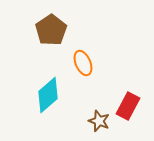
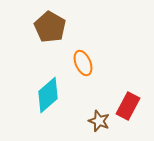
brown pentagon: moved 1 px left, 3 px up; rotated 8 degrees counterclockwise
